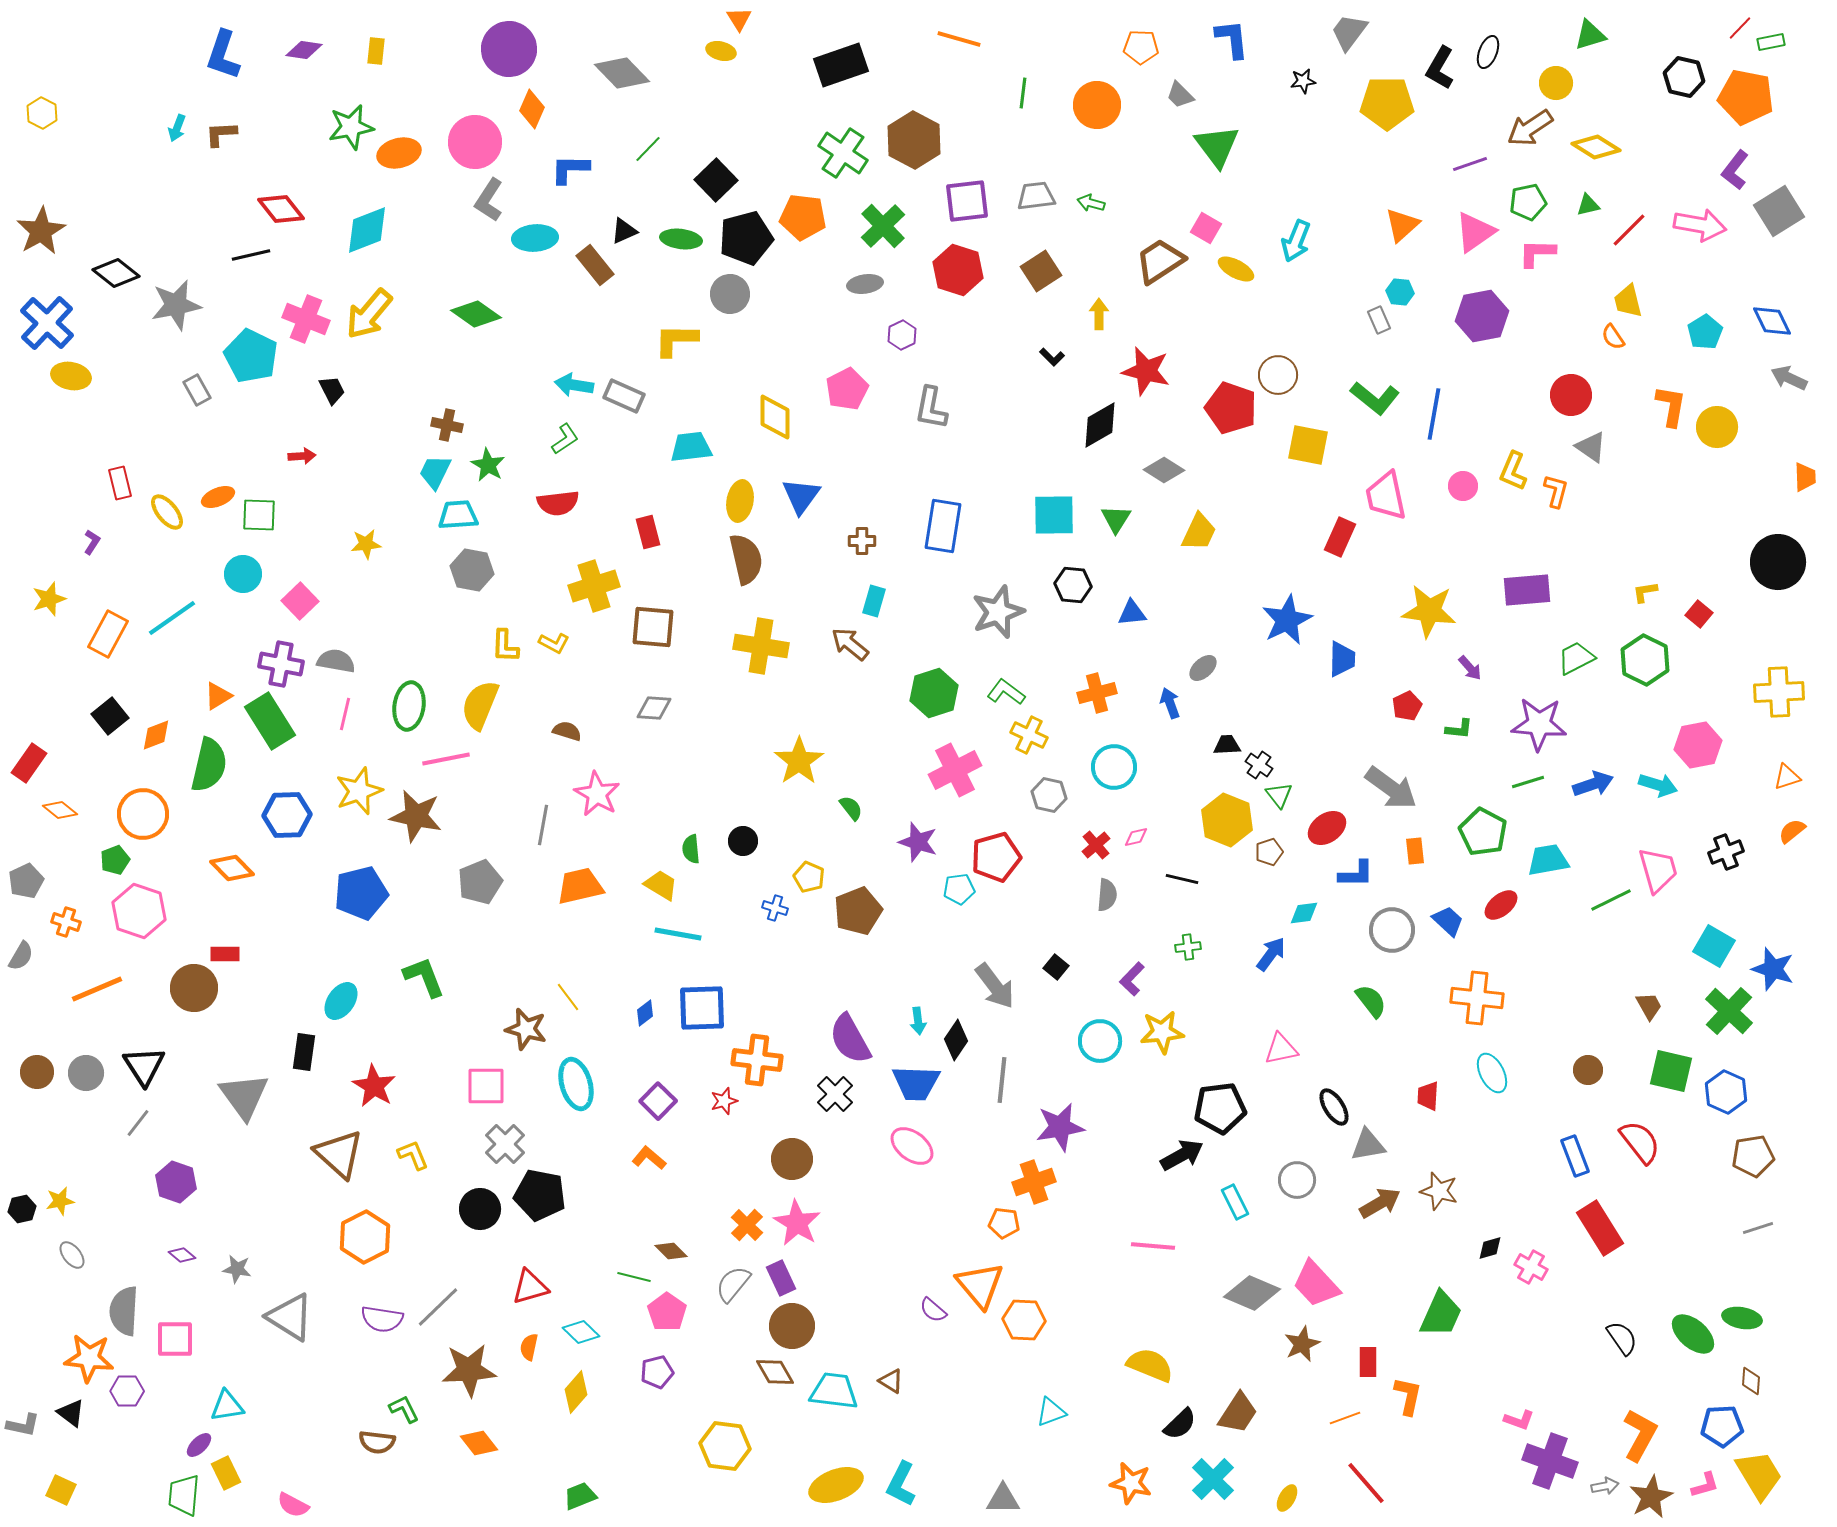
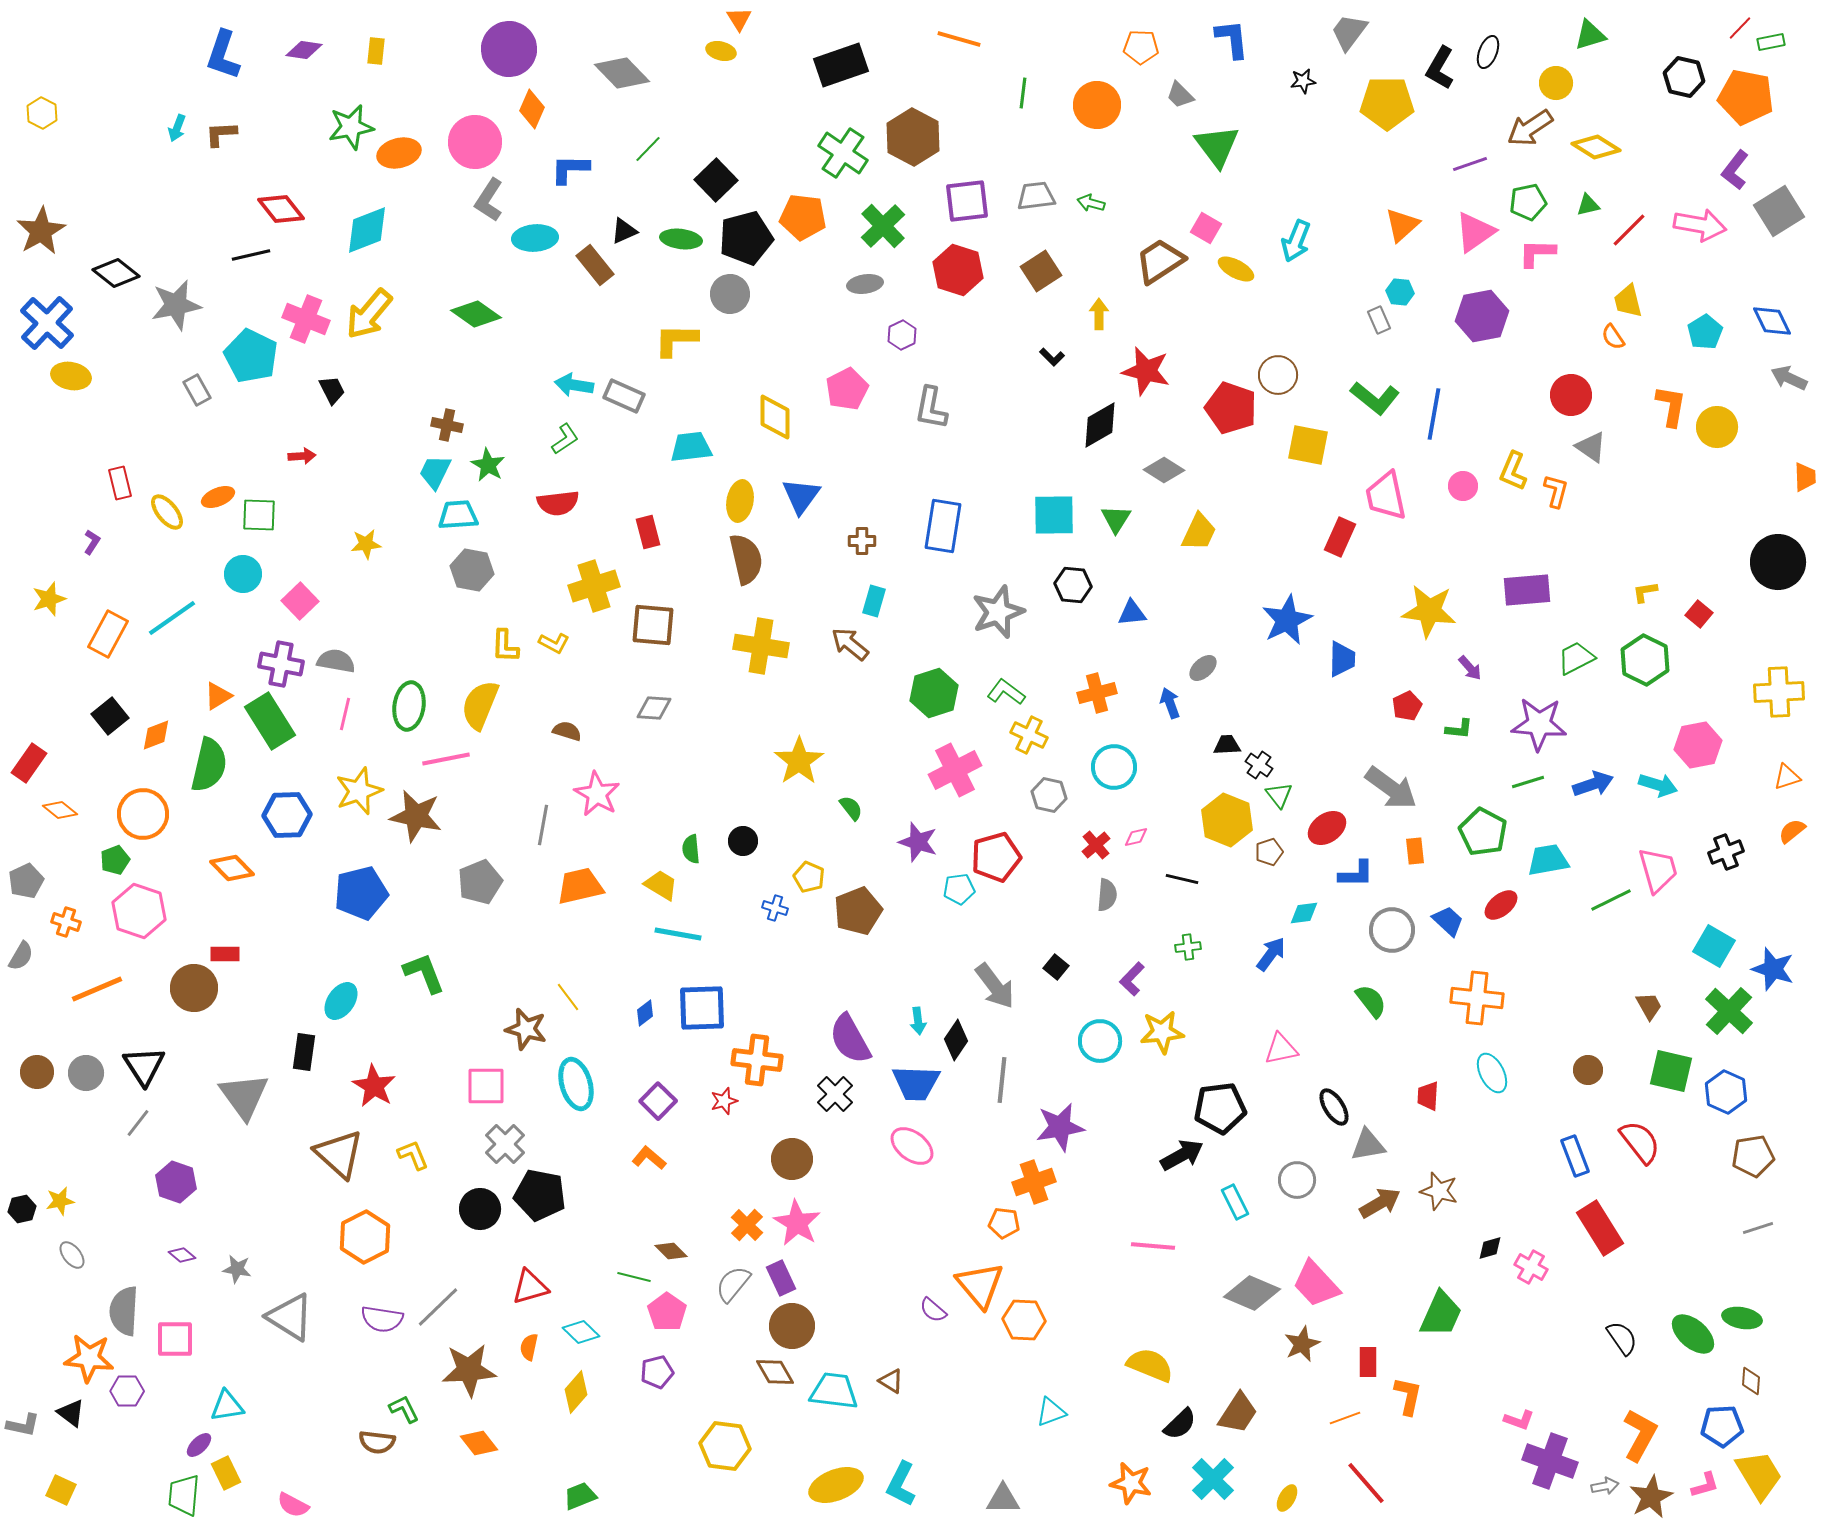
brown hexagon at (914, 140): moved 1 px left, 3 px up
brown square at (653, 627): moved 2 px up
green L-shape at (424, 977): moved 4 px up
